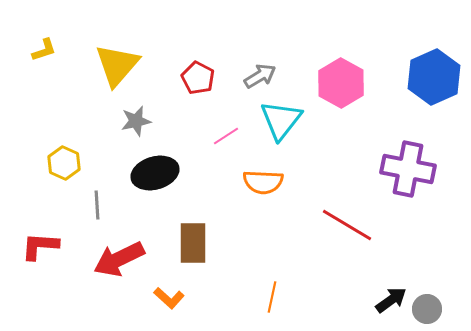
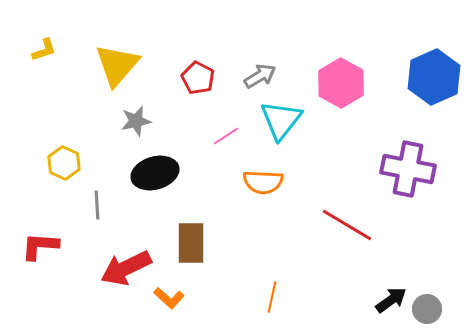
brown rectangle: moved 2 px left
red arrow: moved 7 px right, 9 px down
